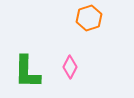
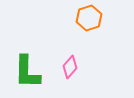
pink diamond: rotated 15 degrees clockwise
